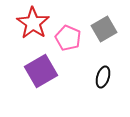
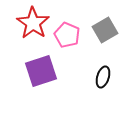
gray square: moved 1 px right, 1 px down
pink pentagon: moved 1 px left, 3 px up
purple square: rotated 12 degrees clockwise
